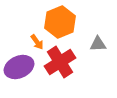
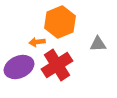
orange arrow: rotated 119 degrees clockwise
red cross: moved 3 px left, 3 px down
